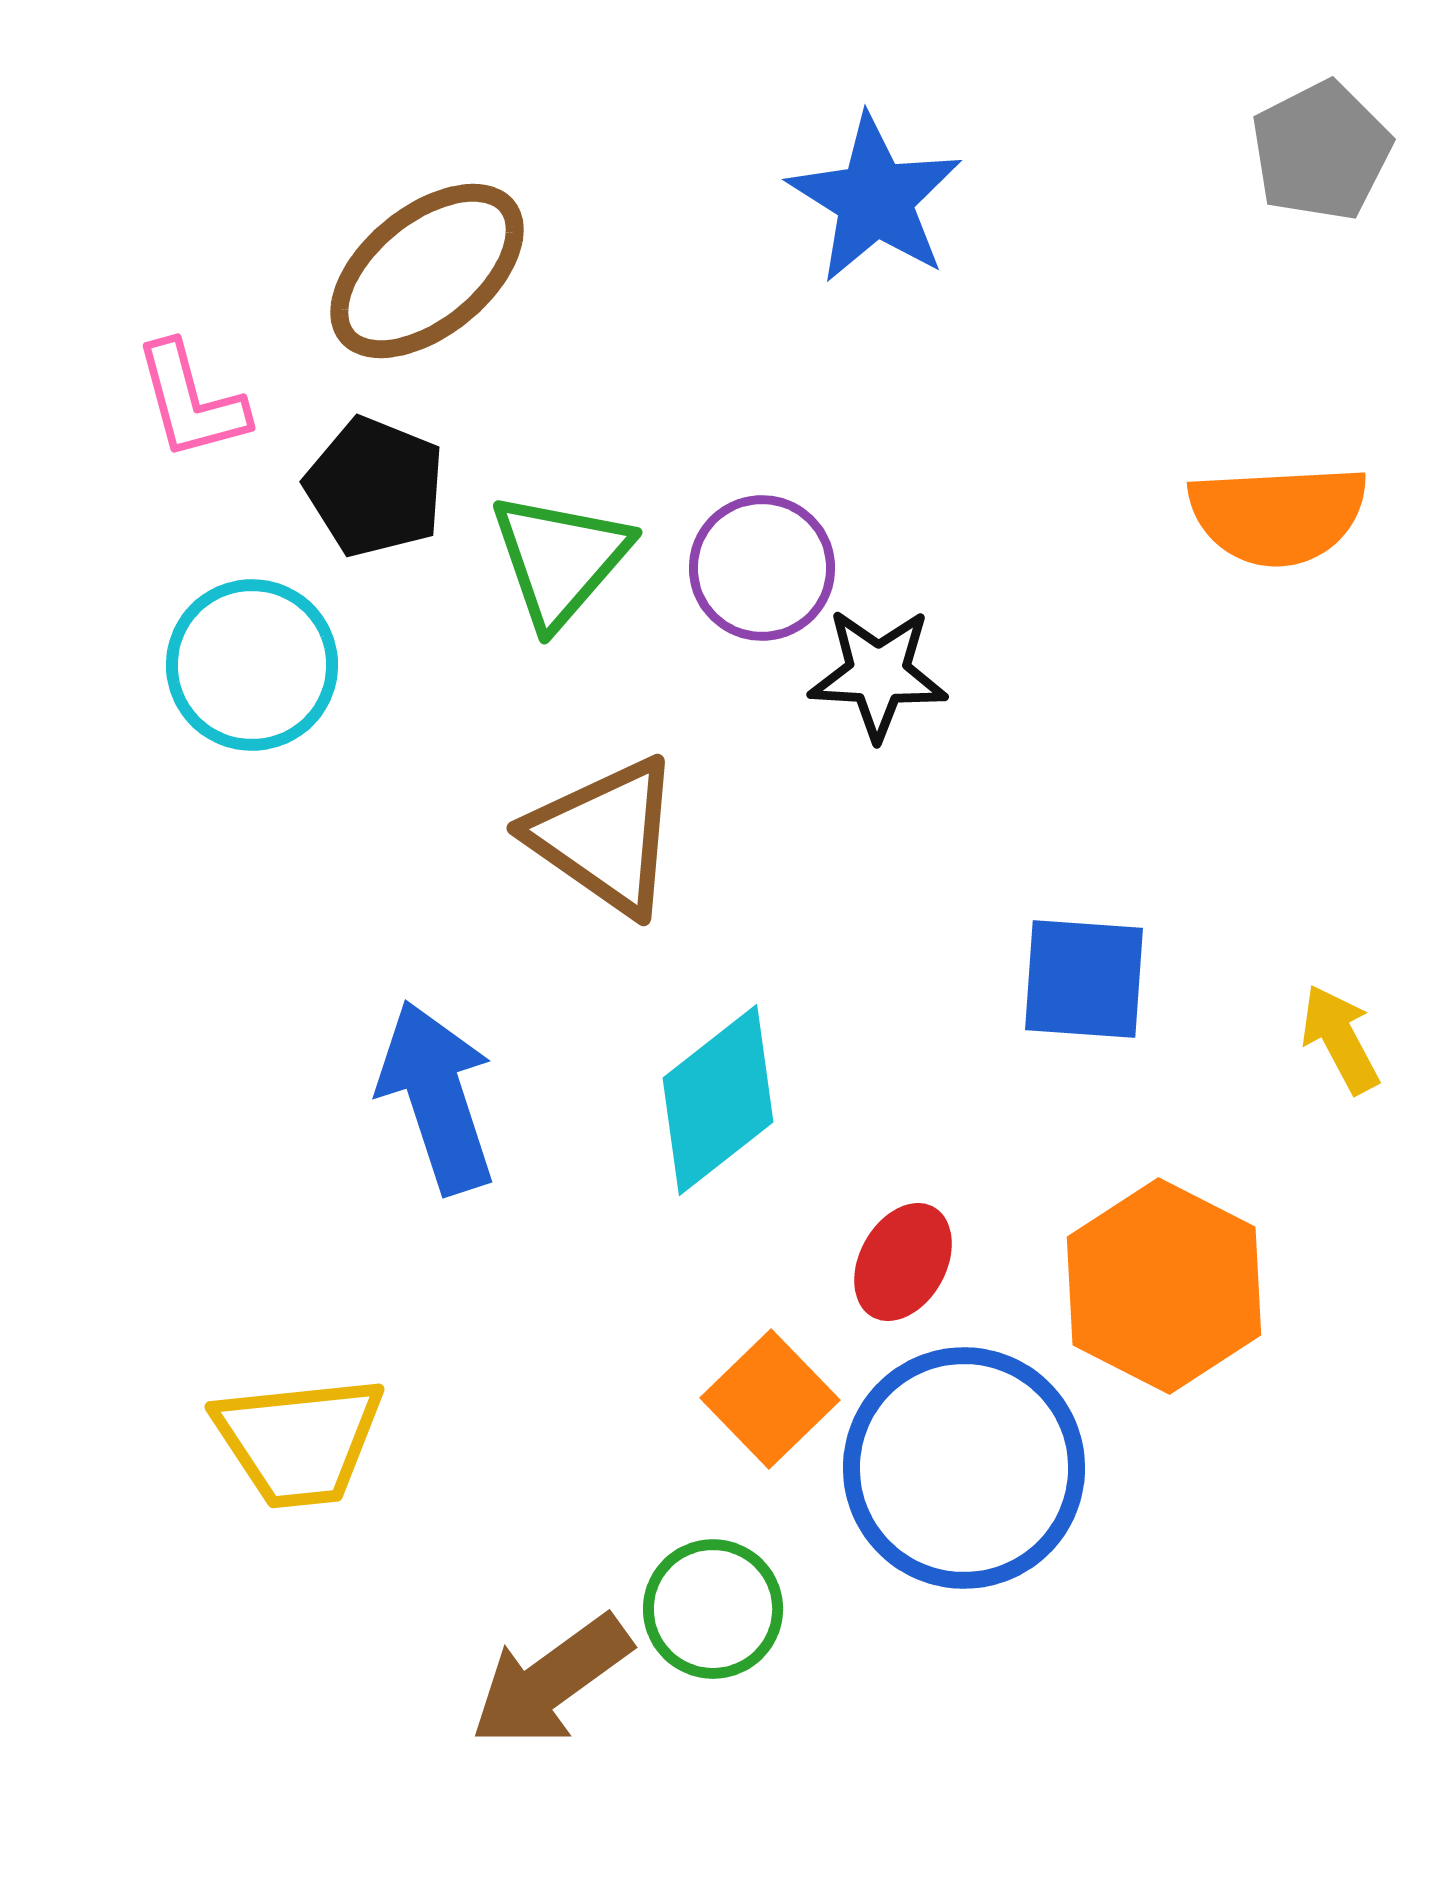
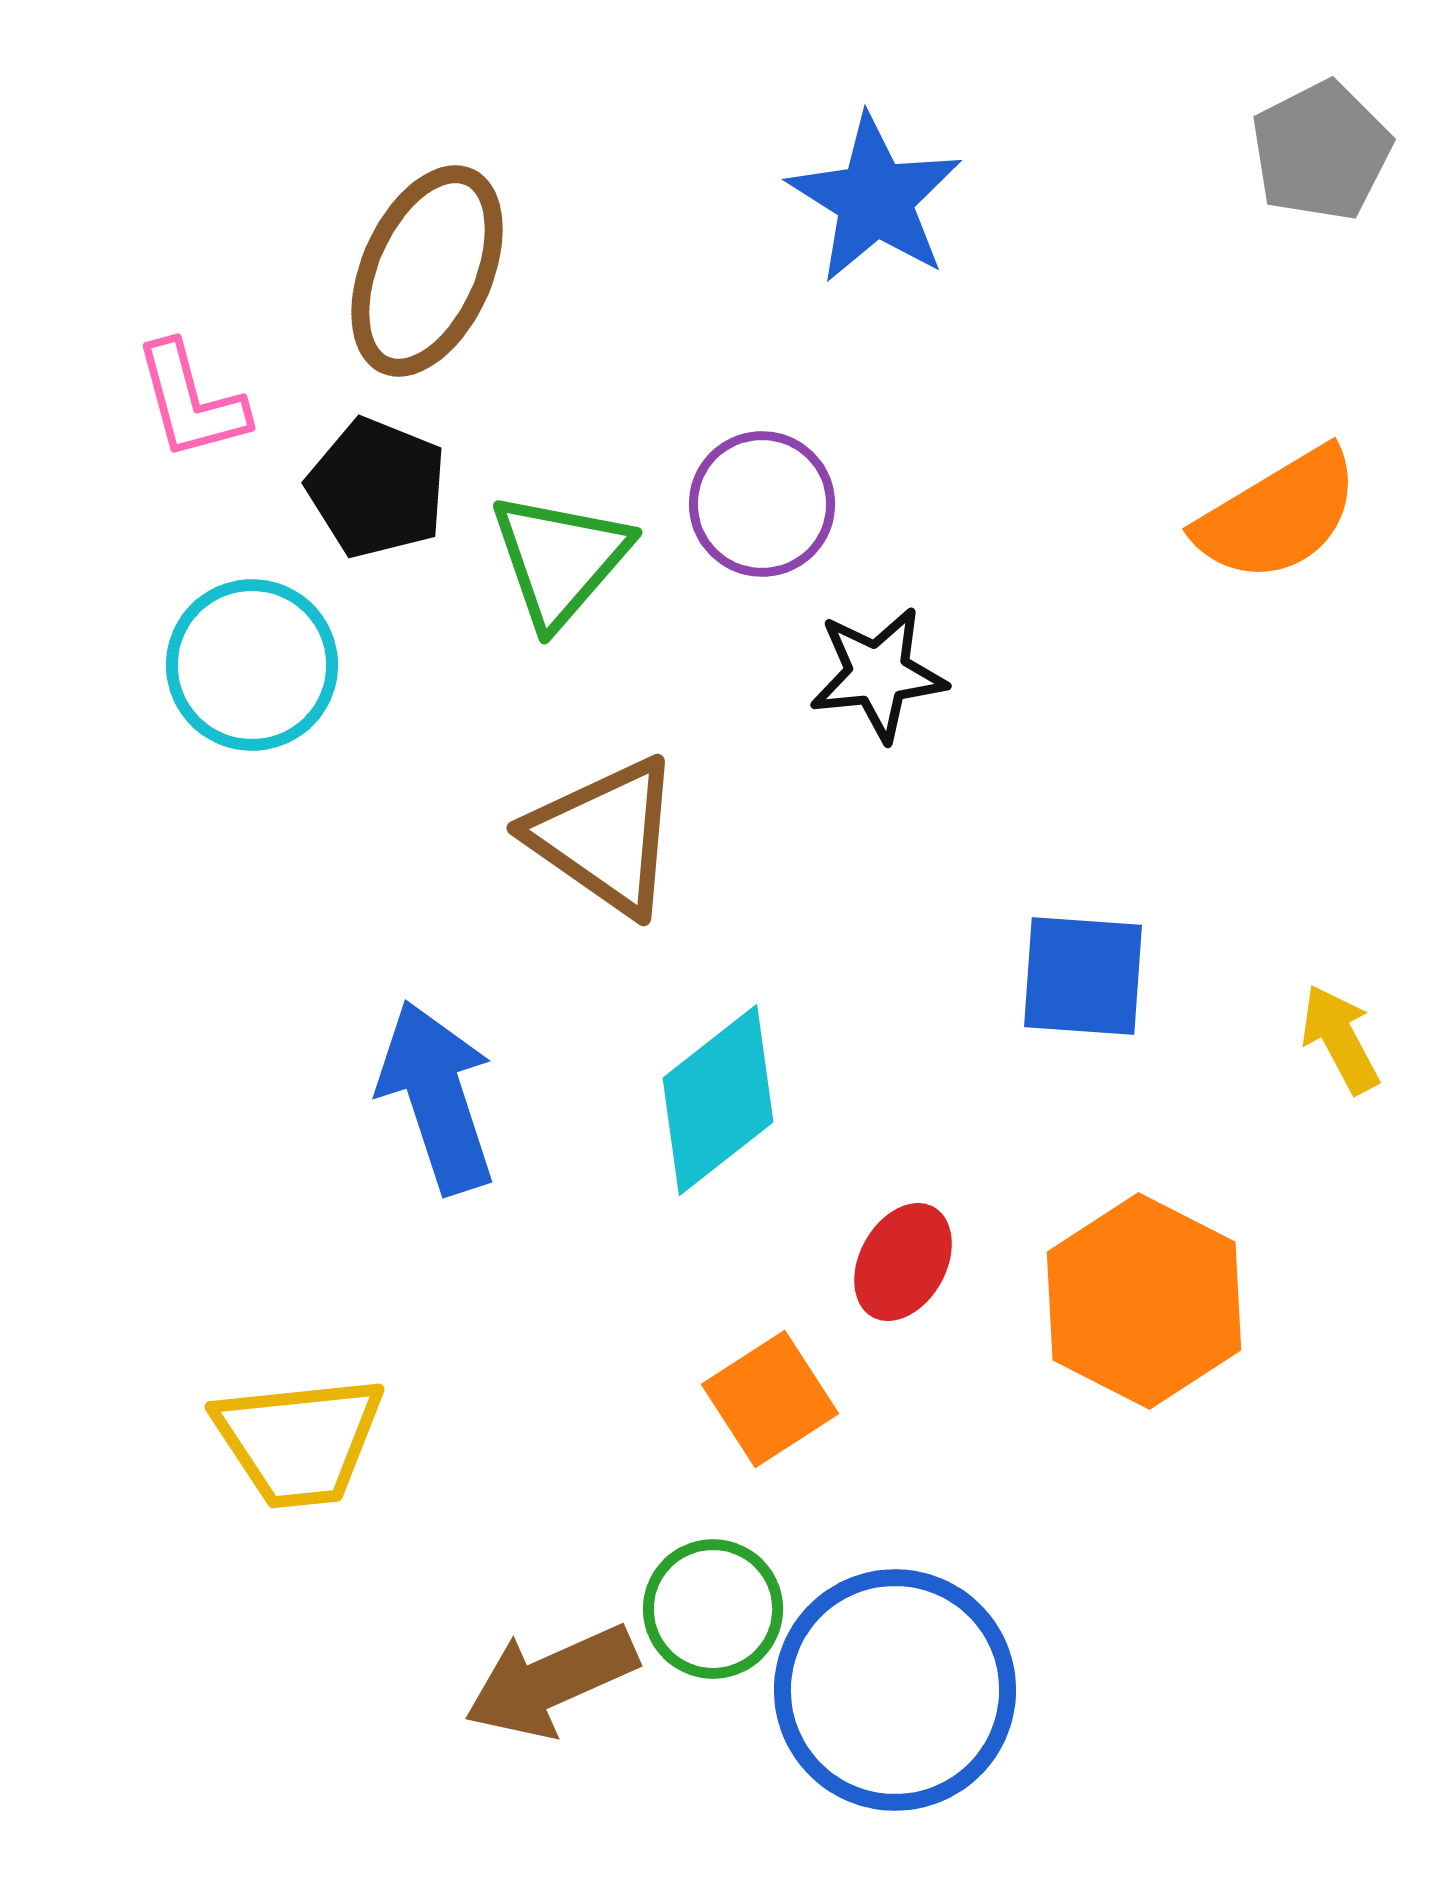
brown ellipse: rotated 27 degrees counterclockwise
black pentagon: moved 2 px right, 1 px down
orange semicircle: rotated 28 degrees counterclockwise
purple circle: moved 64 px up
black star: rotated 9 degrees counterclockwise
blue square: moved 1 px left, 3 px up
orange hexagon: moved 20 px left, 15 px down
orange square: rotated 11 degrees clockwise
blue circle: moved 69 px left, 222 px down
brown arrow: rotated 12 degrees clockwise
